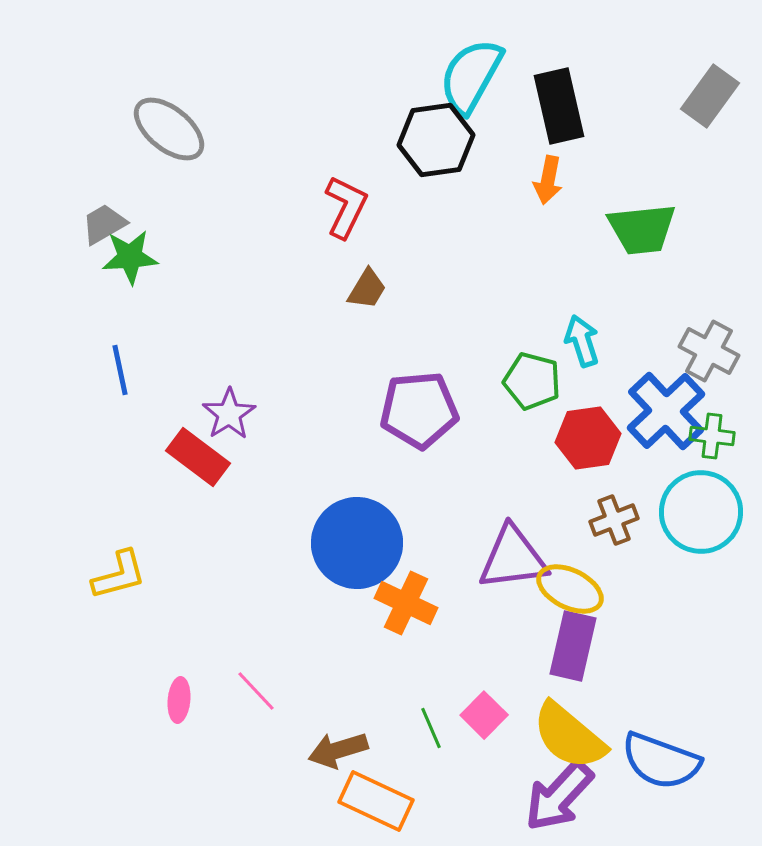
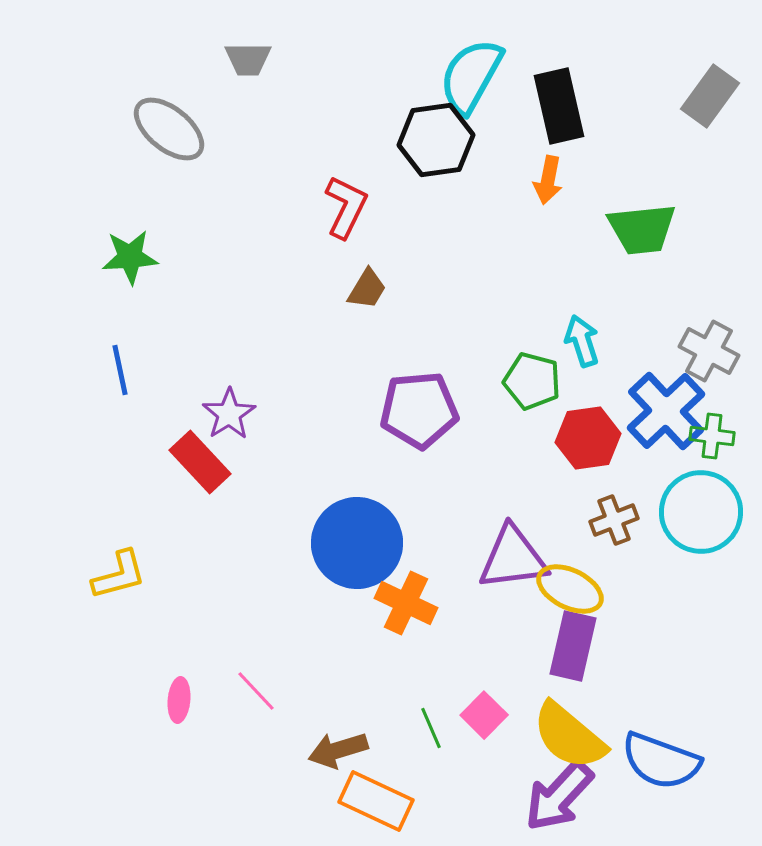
gray trapezoid: moved 144 px right, 165 px up; rotated 150 degrees counterclockwise
red rectangle: moved 2 px right, 5 px down; rotated 10 degrees clockwise
